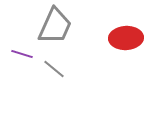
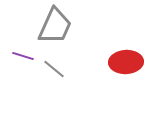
red ellipse: moved 24 px down
purple line: moved 1 px right, 2 px down
